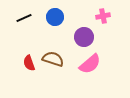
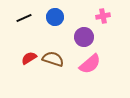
red semicircle: moved 5 px up; rotated 77 degrees clockwise
